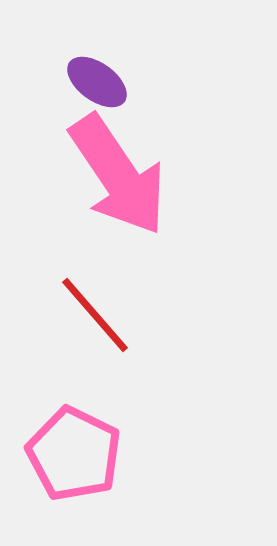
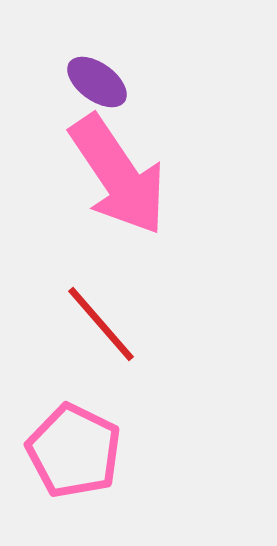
red line: moved 6 px right, 9 px down
pink pentagon: moved 3 px up
